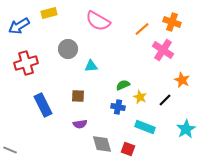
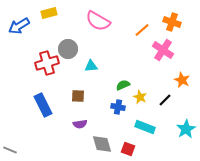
orange line: moved 1 px down
red cross: moved 21 px right
